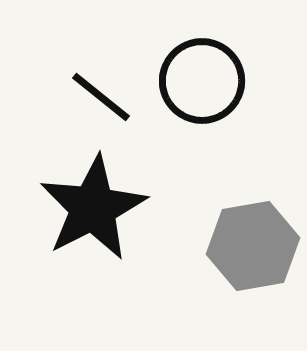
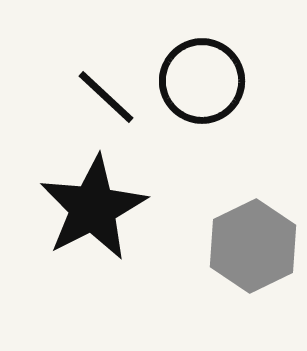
black line: moved 5 px right; rotated 4 degrees clockwise
gray hexagon: rotated 16 degrees counterclockwise
